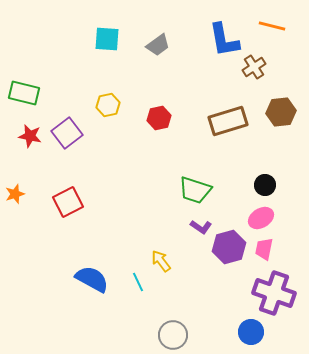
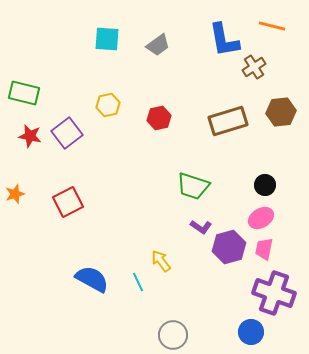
green trapezoid: moved 2 px left, 4 px up
